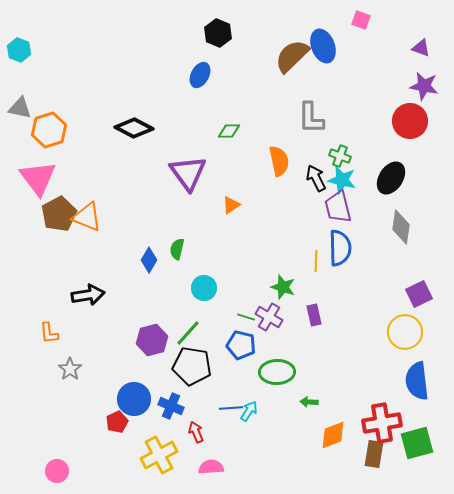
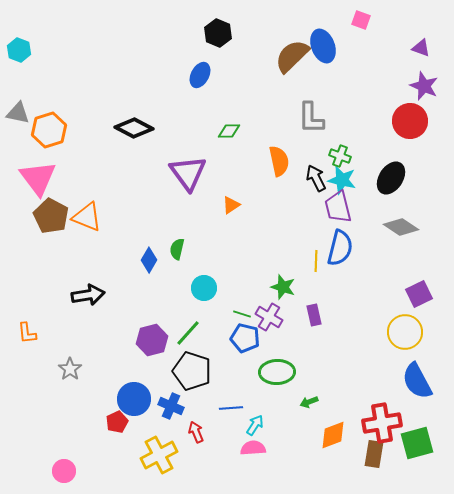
purple star at (424, 86): rotated 12 degrees clockwise
gray triangle at (20, 108): moved 2 px left, 5 px down
brown pentagon at (59, 214): moved 8 px left, 2 px down; rotated 16 degrees counterclockwise
gray diamond at (401, 227): rotated 64 degrees counterclockwise
blue semicircle at (340, 248): rotated 15 degrees clockwise
green line at (246, 317): moved 4 px left, 3 px up
orange L-shape at (49, 333): moved 22 px left
blue pentagon at (241, 345): moved 4 px right, 7 px up
black pentagon at (192, 366): moved 5 px down; rotated 9 degrees clockwise
blue semicircle at (417, 381): rotated 21 degrees counterclockwise
green arrow at (309, 402): rotated 24 degrees counterclockwise
cyan arrow at (249, 411): moved 6 px right, 14 px down
pink semicircle at (211, 467): moved 42 px right, 19 px up
pink circle at (57, 471): moved 7 px right
